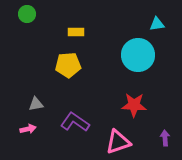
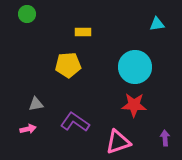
yellow rectangle: moved 7 px right
cyan circle: moved 3 px left, 12 px down
